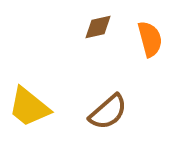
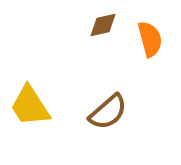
brown diamond: moved 5 px right, 2 px up
yellow trapezoid: moved 1 px right, 1 px up; rotated 18 degrees clockwise
